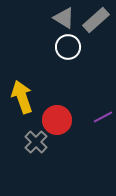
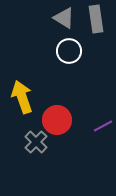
gray rectangle: moved 1 px up; rotated 56 degrees counterclockwise
white circle: moved 1 px right, 4 px down
purple line: moved 9 px down
